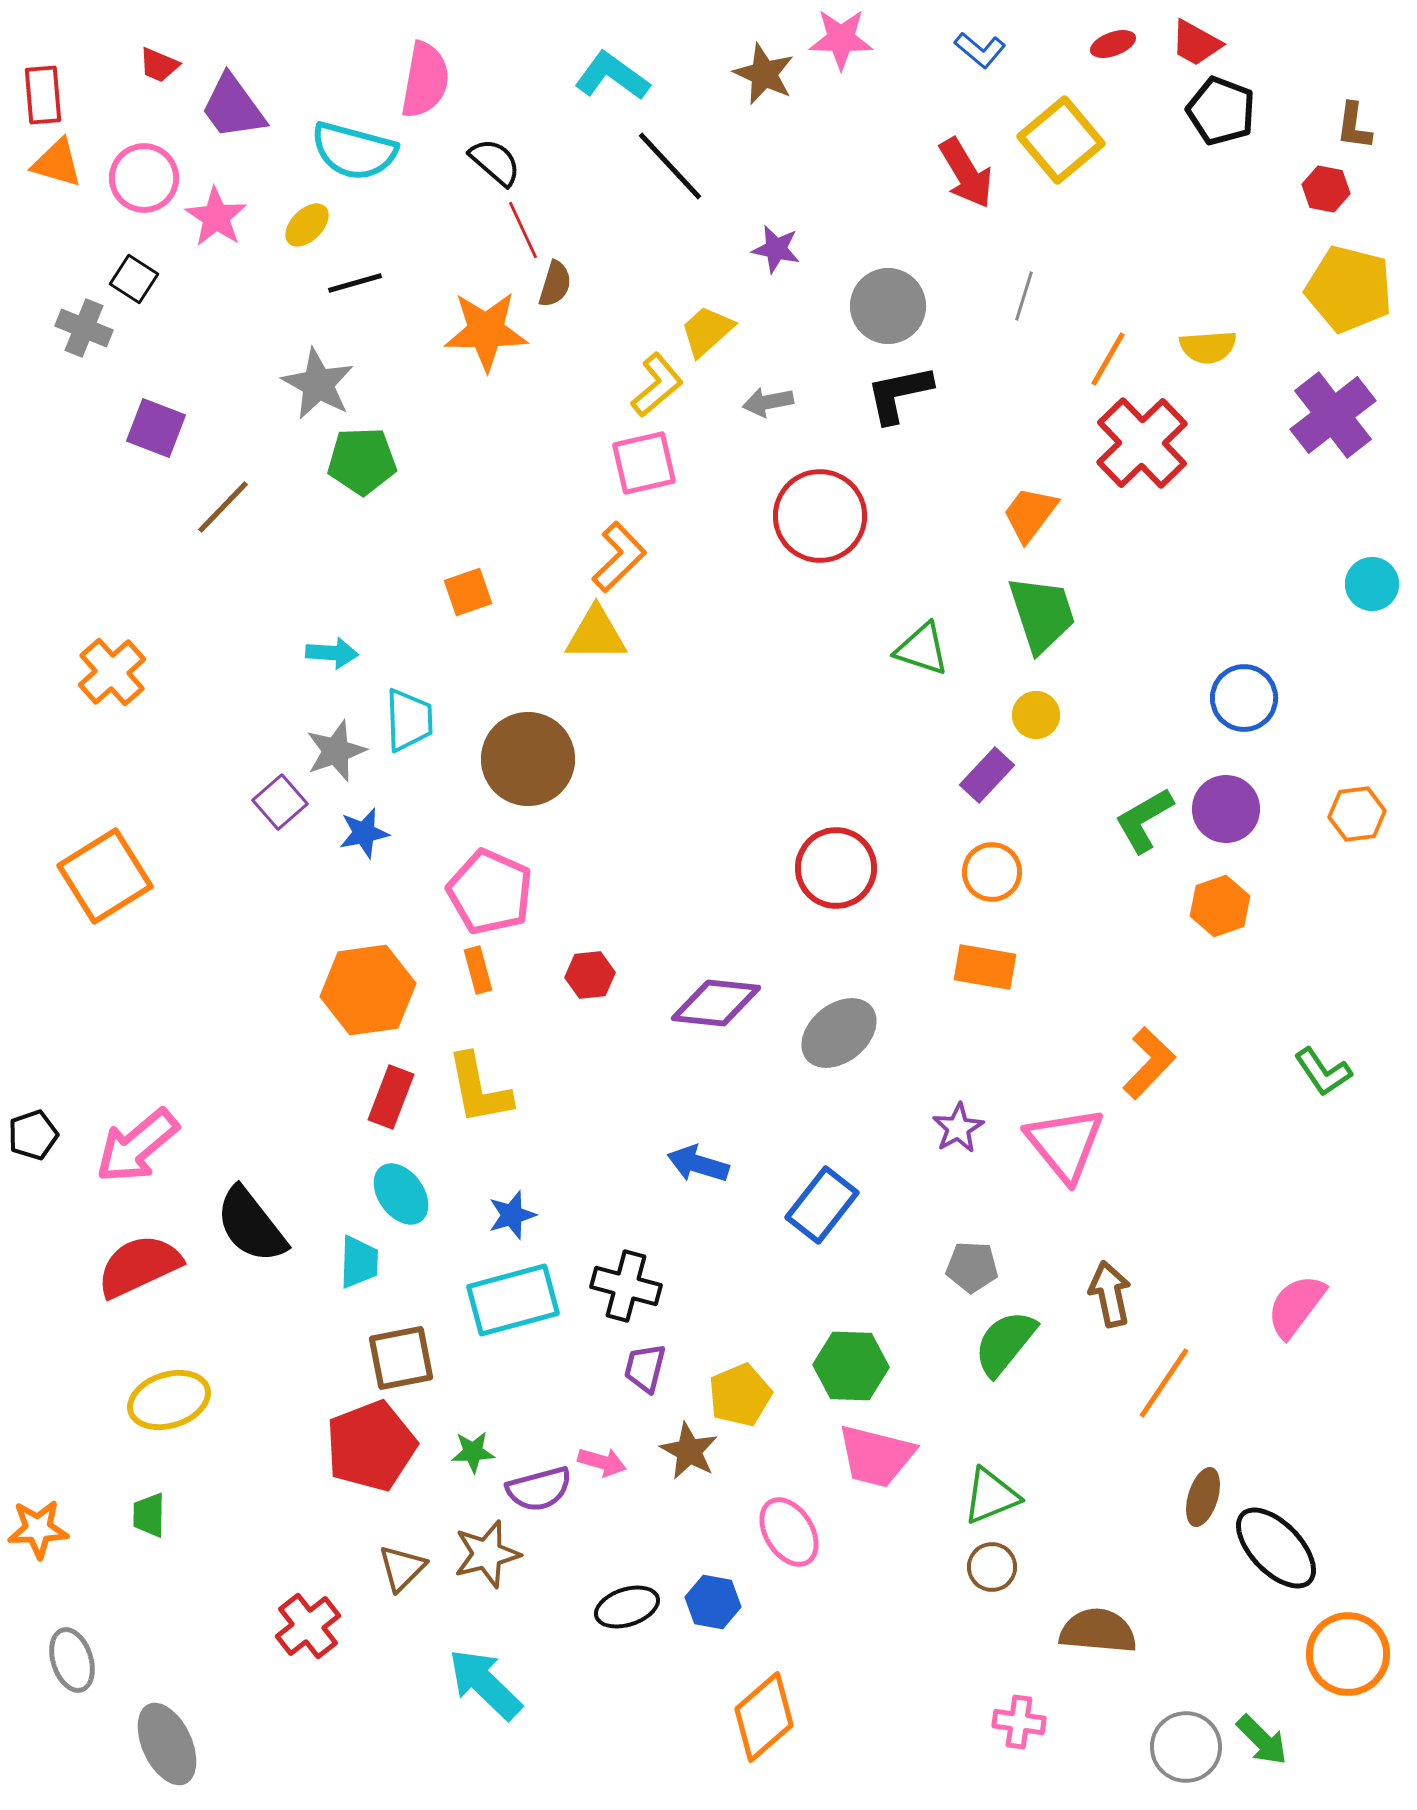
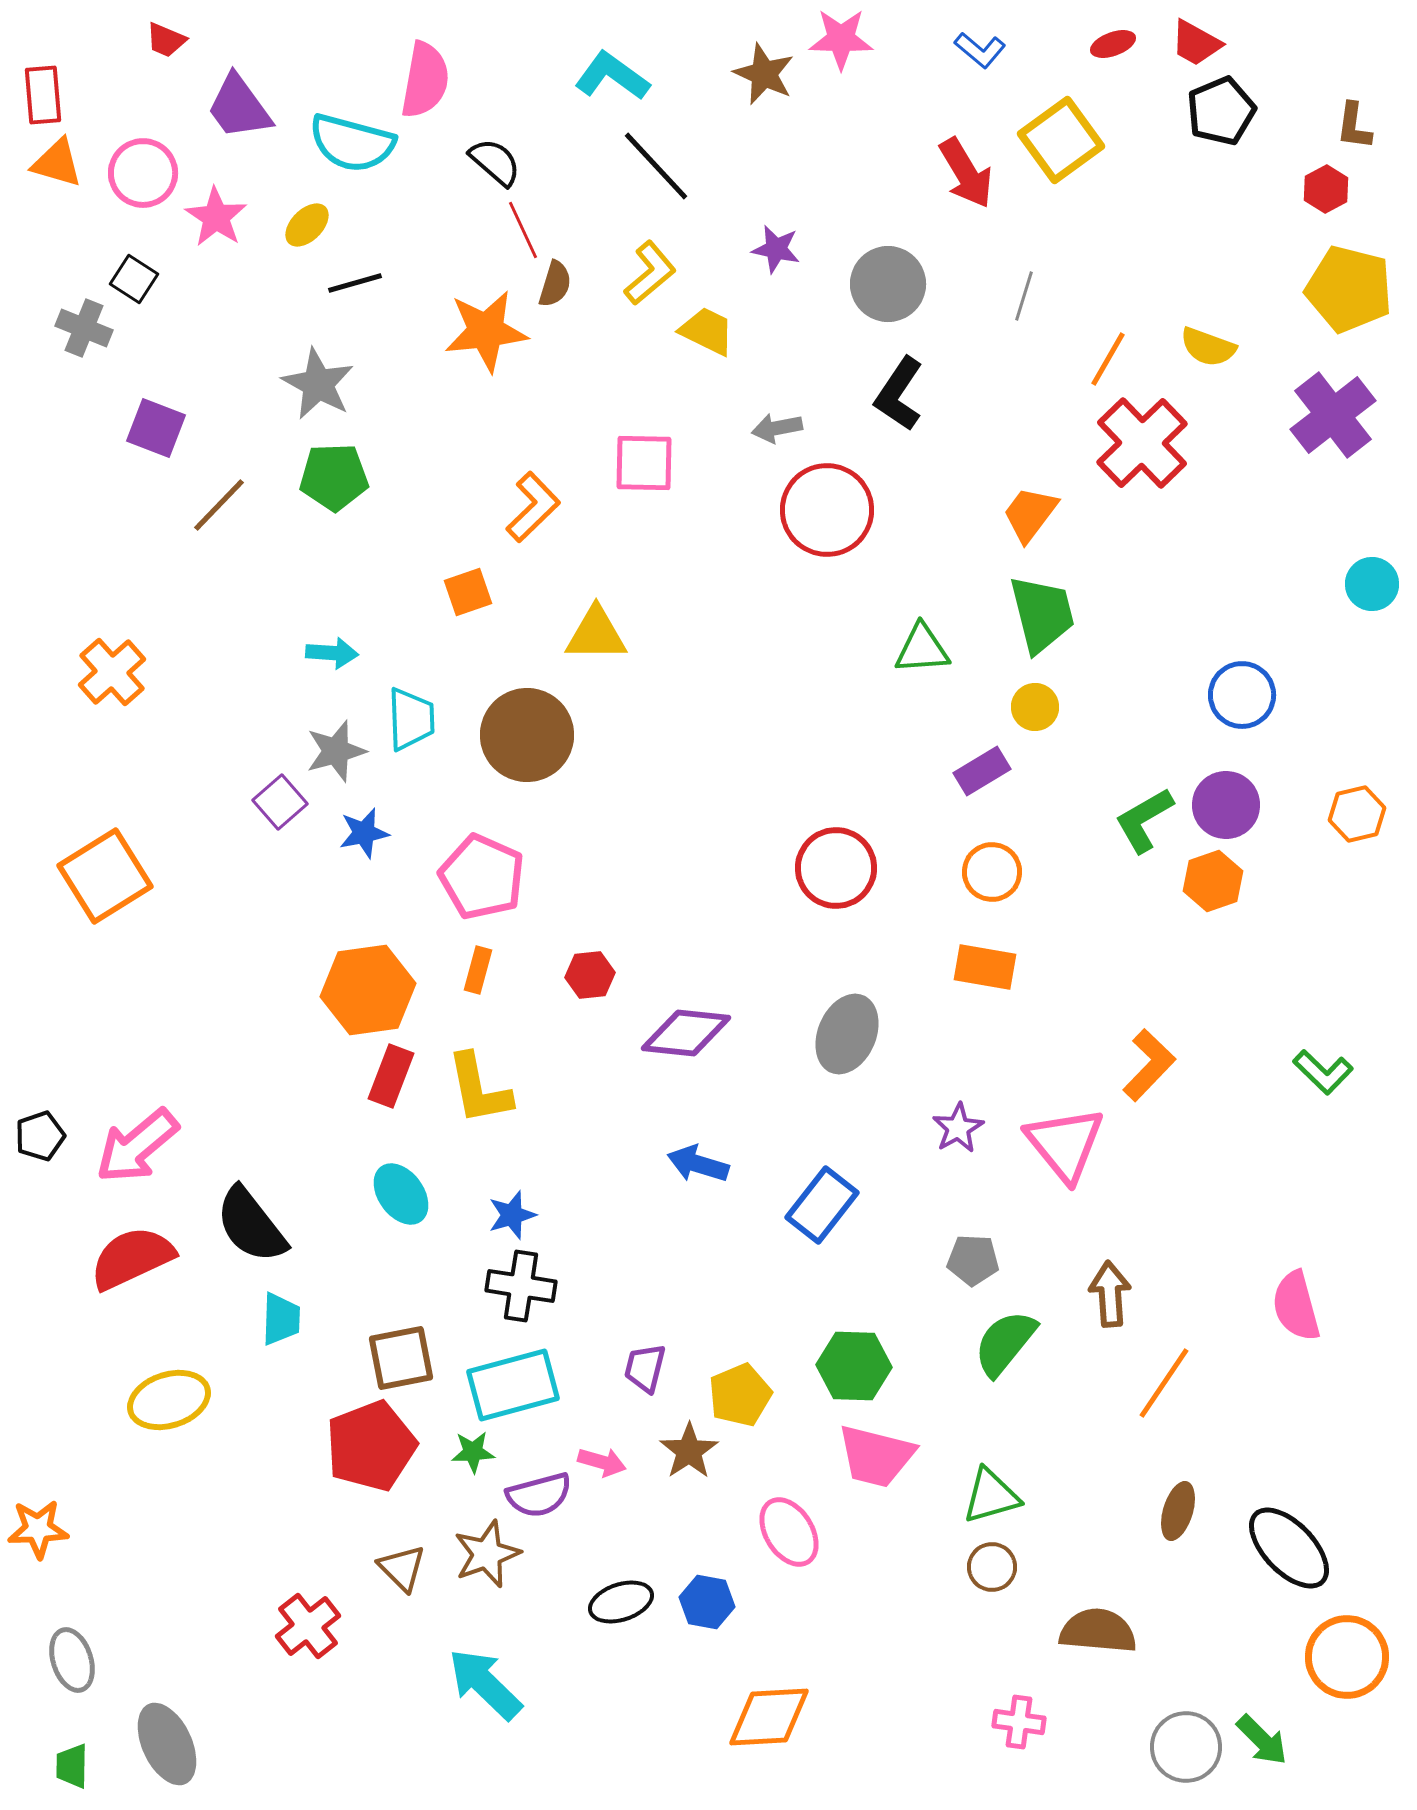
red trapezoid at (159, 65): moved 7 px right, 25 px up
purple trapezoid at (233, 107): moved 6 px right
black pentagon at (1221, 111): rotated 28 degrees clockwise
yellow square at (1061, 140): rotated 4 degrees clockwise
cyan semicircle at (354, 151): moved 2 px left, 8 px up
black line at (670, 166): moved 14 px left
pink circle at (144, 178): moved 1 px left, 5 px up
red hexagon at (1326, 189): rotated 21 degrees clockwise
gray circle at (888, 306): moved 22 px up
orange star at (486, 331): rotated 6 degrees counterclockwise
yellow trapezoid at (707, 331): rotated 68 degrees clockwise
yellow semicircle at (1208, 347): rotated 24 degrees clockwise
yellow L-shape at (657, 385): moved 7 px left, 112 px up
black L-shape at (899, 394): rotated 44 degrees counterclockwise
gray arrow at (768, 402): moved 9 px right, 26 px down
green pentagon at (362, 461): moved 28 px left, 16 px down
pink square at (644, 463): rotated 14 degrees clockwise
brown line at (223, 507): moved 4 px left, 2 px up
red circle at (820, 516): moved 7 px right, 6 px up
orange L-shape at (619, 557): moved 86 px left, 50 px up
green trapezoid at (1042, 614): rotated 4 degrees clockwise
green triangle at (922, 649): rotated 22 degrees counterclockwise
blue circle at (1244, 698): moved 2 px left, 3 px up
yellow circle at (1036, 715): moved 1 px left, 8 px up
cyan trapezoid at (409, 720): moved 2 px right, 1 px up
gray star at (336, 751): rotated 4 degrees clockwise
brown circle at (528, 759): moved 1 px left, 24 px up
purple rectangle at (987, 775): moved 5 px left, 4 px up; rotated 16 degrees clockwise
purple circle at (1226, 809): moved 4 px up
orange hexagon at (1357, 814): rotated 6 degrees counterclockwise
pink pentagon at (490, 892): moved 8 px left, 15 px up
orange hexagon at (1220, 906): moved 7 px left, 25 px up
orange rectangle at (478, 970): rotated 30 degrees clockwise
purple diamond at (716, 1003): moved 30 px left, 30 px down
gray ellipse at (839, 1033): moved 8 px right, 1 px down; rotated 28 degrees counterclockwise
orange L-shape at (1149, 1063): moved 2 px down
green L-shape at (1323, 1072): rotated 12 degrees counterclockwise
red rectangle at (391, 1097): moved 21 px up
black pentagon at (33, 1135): moved 7 px right, 1 px down
cyan trapezoid at (359, 1262): moved 78 px left, 57 px down
red semicircle at (139, 1266): moved 7 px left, 8 px up
gray pentagon at (972, 1267): moved 1 px right, 7 px up
black cross at (626, 1286): moved 105 px left; rotated 6 degrees counterclockwise
brown arrow at (1110, 1294): rotated 8 degrees clockwise
cyan rectangle at (513, 1300): moved 85 px down
pink semicircle at (1296, 1306): rotated 52 degrees counterclockwise
green hexagon at (851, 1366): moved 3 px right
brown star at (689, 1451): rotated 10 degrees clockwise
purple semicircle at (539, 1489): moved 6 px down
green triangle at (991, 1496): rotated 6 degrees clockwise
brown ellipse at (1203, 1497): moved 25 px left, 14 px down
green trapezoid at (149, 1515): moved 77 px left, 251 px down
black ellipse at (1276, 1548): moved 13 px right
brown star at (487, 1554): rotated 6 degrees counterclockwise
brown triangle at (402, 1568): rotated 30 degrees counterclockwise
blue hexagon at (713, 1602): moved 6 px left
black ellipse at (627, 1607): moved 6 px left, 5 px up
orange circle at (1348, 1654): moved 1 px left, 3 px down
orange diamond at (764, 1717): moved 5 px right; rotated 38 degrees clockwise
